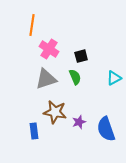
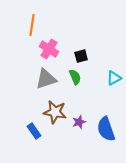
blue rectangle: rotated 28 degrees counterclockwise
